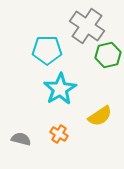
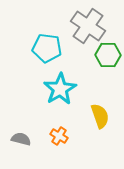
gray cross: moved 1 px right
cyan pentagon: moved 2 px up; rotated 8 degrees clockwise
green hexagon: rotated 15 degrees clockwise
yellow semicircle: rotated 75 degrees counterclockwise
orange cross: moved 2 px down
